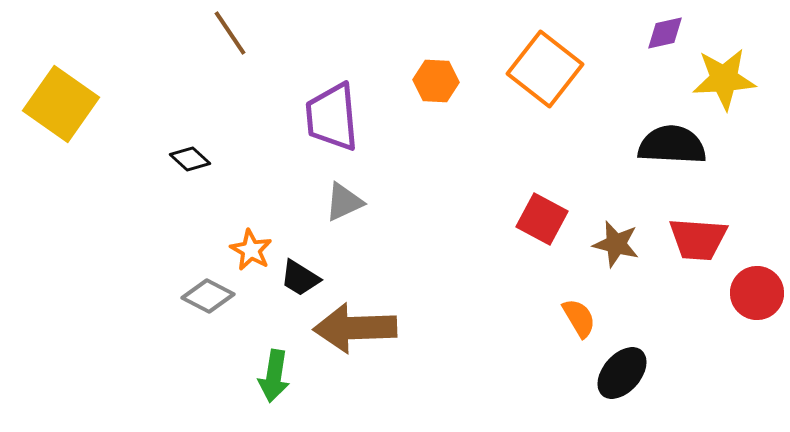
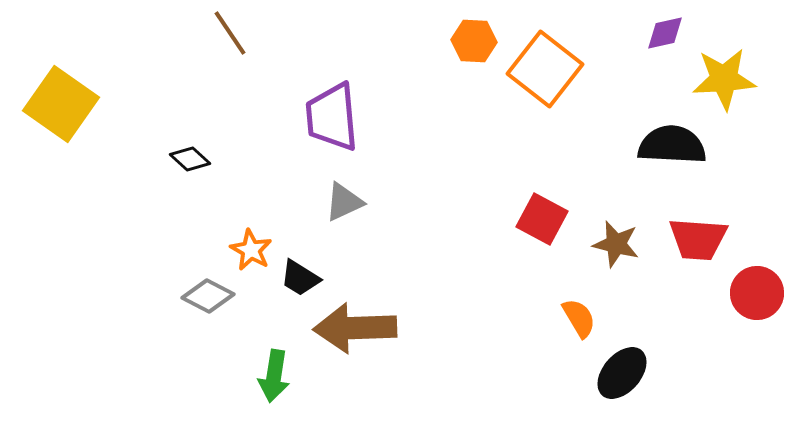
orange hexagon: moved 38 px right, 40 px up
